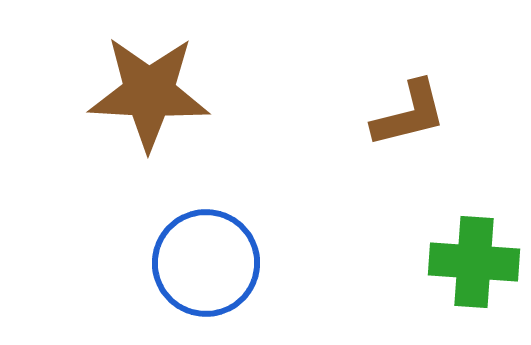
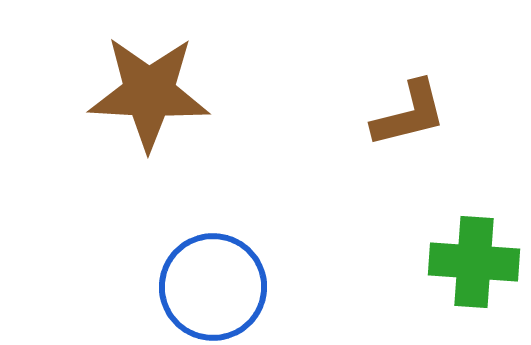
blue circle: moved 7 px right, 24 px down
